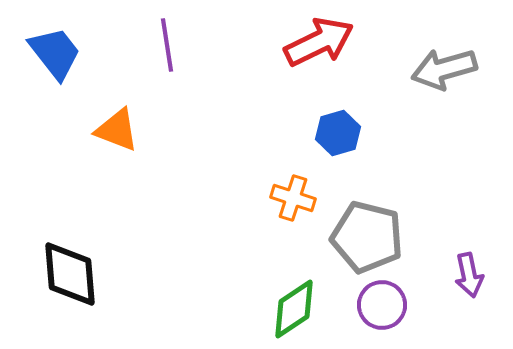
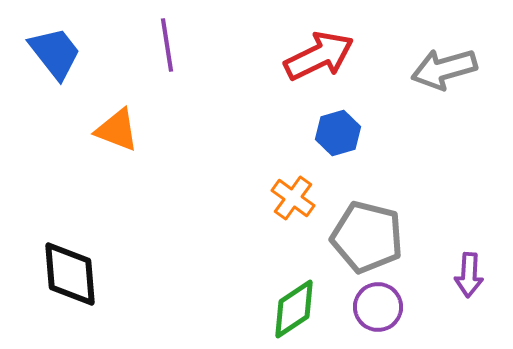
red arrow: moved 14 px down
orange cross: rotated 18 degrees clockwise
purple arrow: rotated 15 degrees clockwise
purple circle: moved 4 px left, 2 px down
